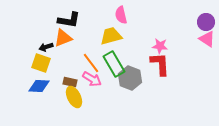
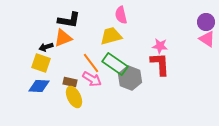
green rectangle: moved 1 px right; rotated 25 degrees counterclockwise
